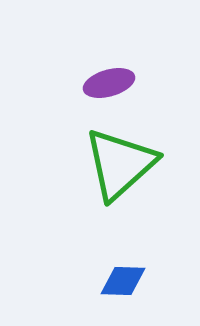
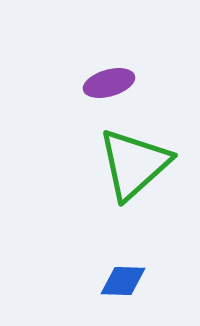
green triangle: moved 14 px right
